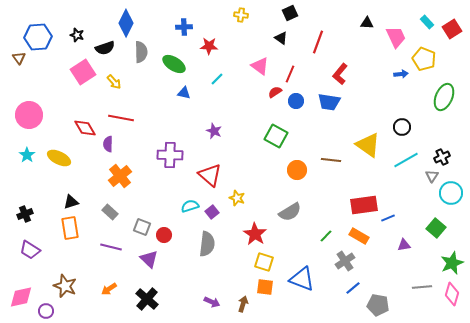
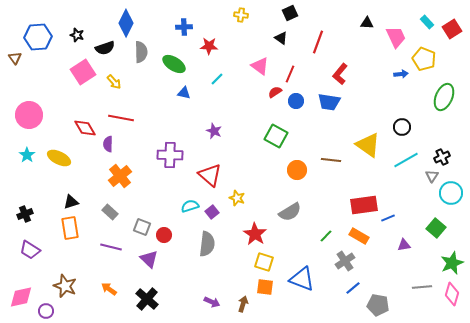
brown triangle at (19, 58): moved 4 px left
orange arrow at (109, 289): rotated 70 degrees clockwise
